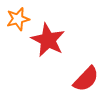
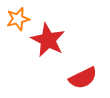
red semicircle: moved 3 px left, 1 px up; rotated 20 degrees clockwise
